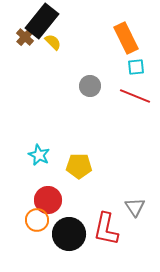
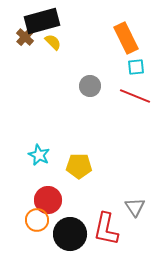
black rectangle: rotated 36 degrees clockwise
black circle: moved 1 px right
